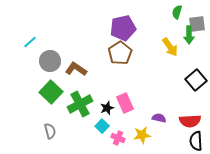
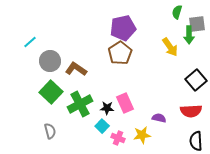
black star: rotated 24 degrees clockwise
red semicircle: moved 1 px right, 10 px up
